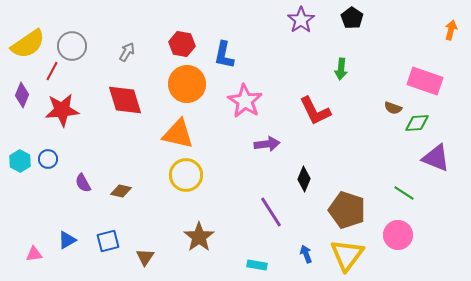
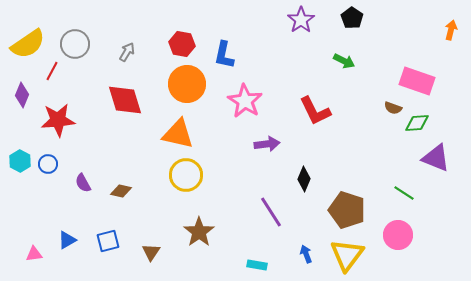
gray circle: moved 3 px right, 2 px up
green arrow: moved 3 px right, 8 px up; rotated 70 degrees counterclockwise
pink rectangle: moved 8 px left
red star: moved 4 px left, 10 px down
blue circle: moved 5 px down
brown star: moved 5 px up
brown triangle: moved 6 px right, 5 px up
